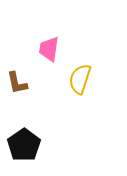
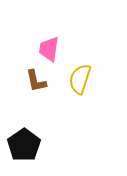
brown L-shape: moved 19 px right, 2 px up
